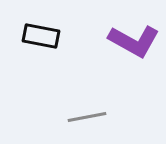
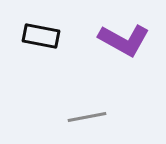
purple L-shape: moved 10 px left, 1 px up
